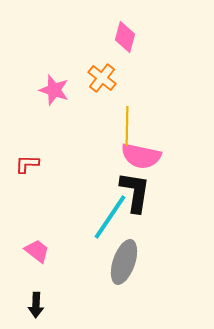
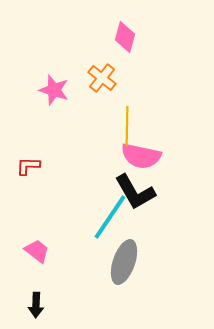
red L-shape: moved 1 px right, 2 px down
black L-shape: rotated 141 degrees clockwise
